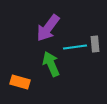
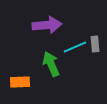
purple arrow: moved 1 px left, 3 px up; rotated 132 degrees counterclockwise
cyan line: rotated 15 degrees counterclockwise
orange rectangle: rotated 18 degrees counterclockwise
